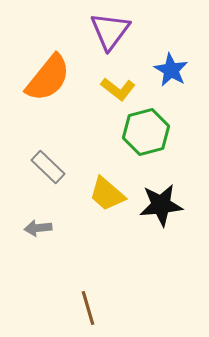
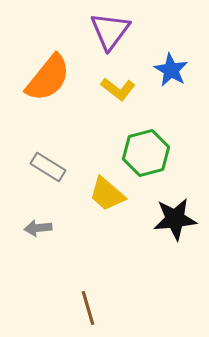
green hexagon: moved 21 px down
gray rectangle: rotated 12 degrees counterclockwise
black star: moved 14 px right, 14 px down
